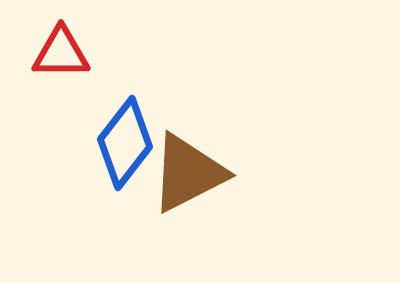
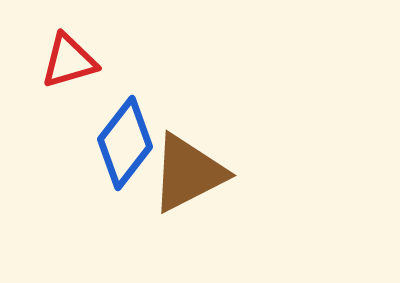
red triangle: moved 8 px right, 8 px down; rotated 16 degrees counterclockwise
